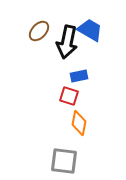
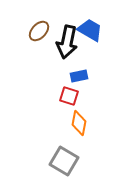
gray square: rotated 24 degrees clockwise
